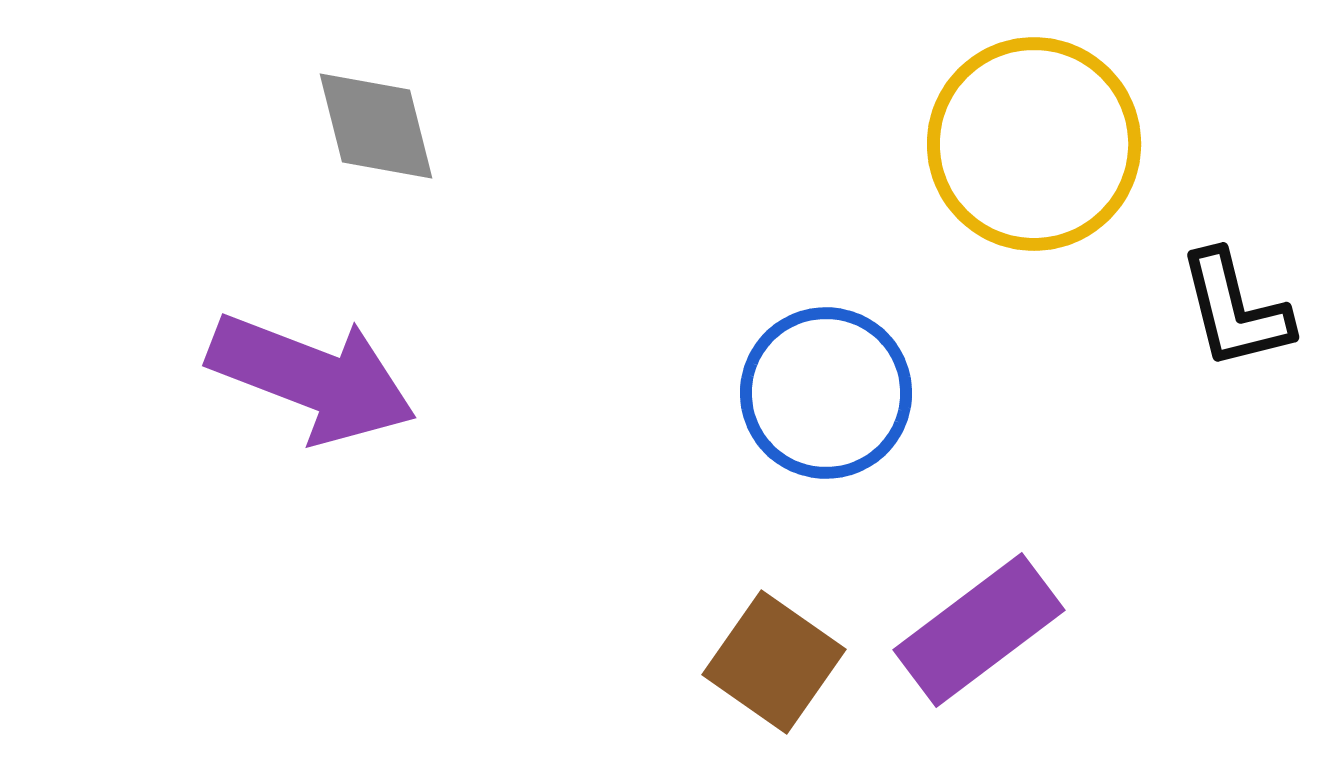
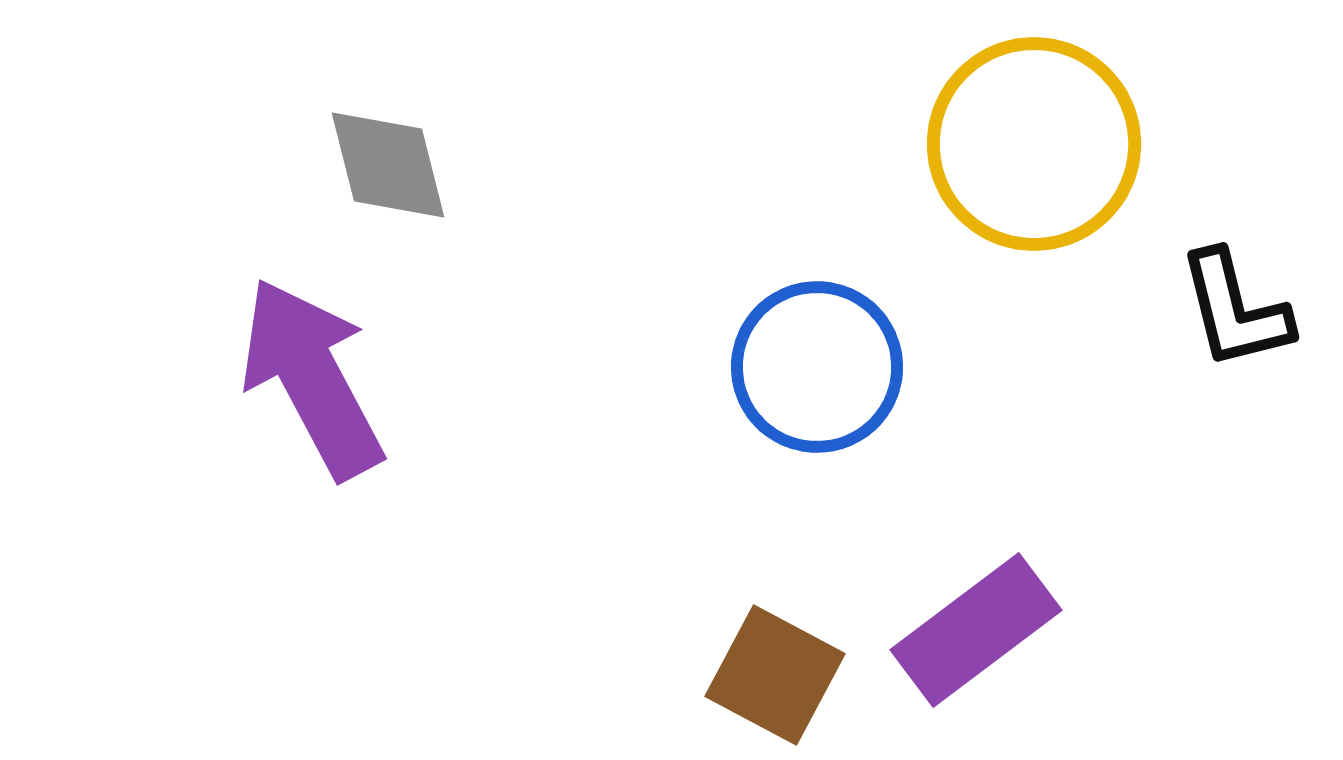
gray diamond: moved 12 px right, 39 px down
purple arrow: rotated 139 degrees counterclockwise
blue circle: moved 9 px left, 26 px up
purple rectangle: moved 3 px left
brown square: moved 1 px right, 13 px down; rotated 7 degrees counterclockwise
